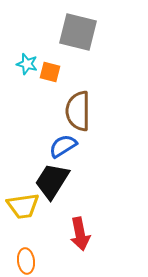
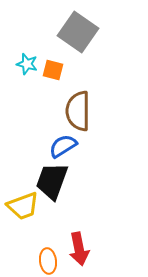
gray square: rotated 21 degrees clockwise
orange square: moved 3 px right, 2 px up
black trapezoid: rotated 12 degrees counterclockwise
yellow trapezoid: rotated 12 degrees counterclockwise
red arrow: moved 1 px left, 15 px down
orange ellipse: moved 22 px right
